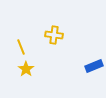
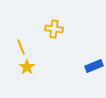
yellow cross: moved 6 px up
yellow star: moved 1 px right, 2 px up
